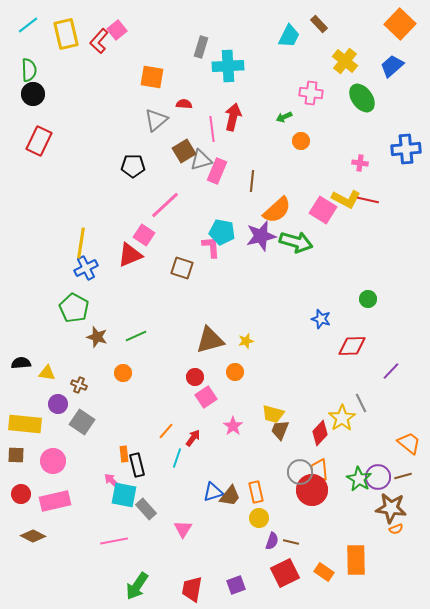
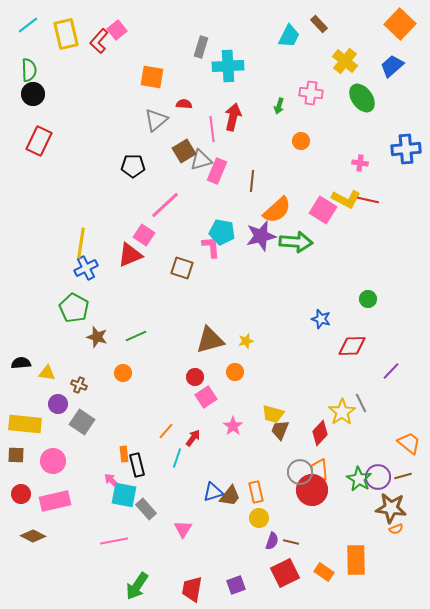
green arrow at (284, 117): moved 5 px left, 11 px up; rotated 49 degrees counterclockwise
green arrow at (296, 242): rotated 12 degrees counterclockwise
yellow star at (342, 418): moved 6 px up
